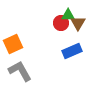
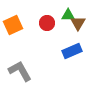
red circle: moved 14 px left
orange square: moved 19 px up
